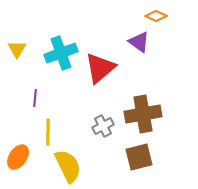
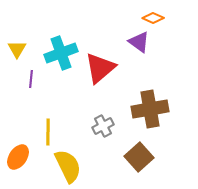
orange diamond: moved 3 px left, 2 px down
purple line: moved 4 px left, 19 px up
brown cross: moved 7 px right, 5 px up
brown square: rotated 28 degrees counterclockwise
